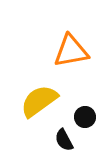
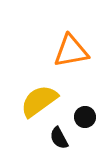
black semicircle: moved 5 px left, 2 px up
